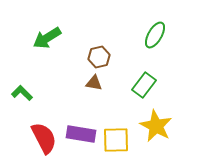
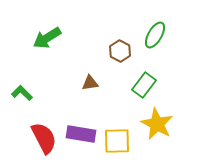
brown hexagon: moved 21 px right, 6 px up; rotated 20 degrees counterclockwise
brown triangle: moved 4 px left; rotated 18 degrees counterclockwise
yellow star: moved 1 px right, 2 px up
yellow square: moved 1 px right, 1 px down
